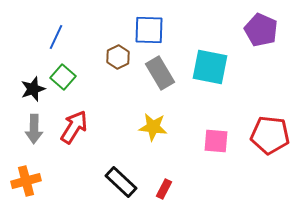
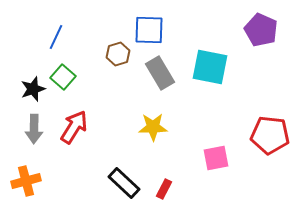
brown hexagon: moved 3 px up; rotated 10 degrees clockwise
yellow star: rotated 8 degrees counterclockwise
pink square: moved 17 px down; rotated 16 degrees counterclockwise
black rectangle: moved 3 px right, 1 px down
